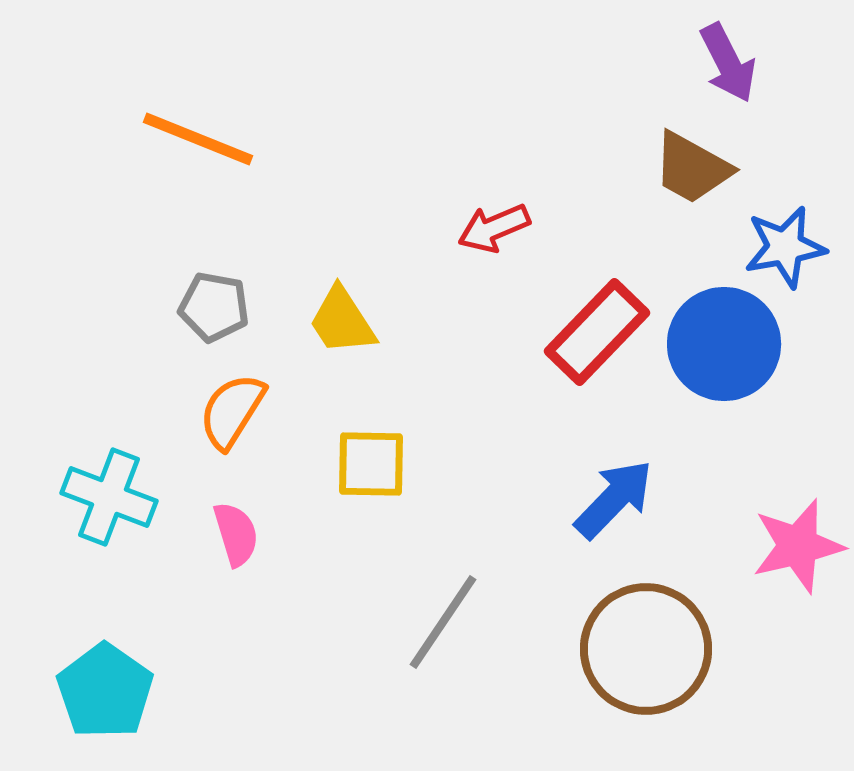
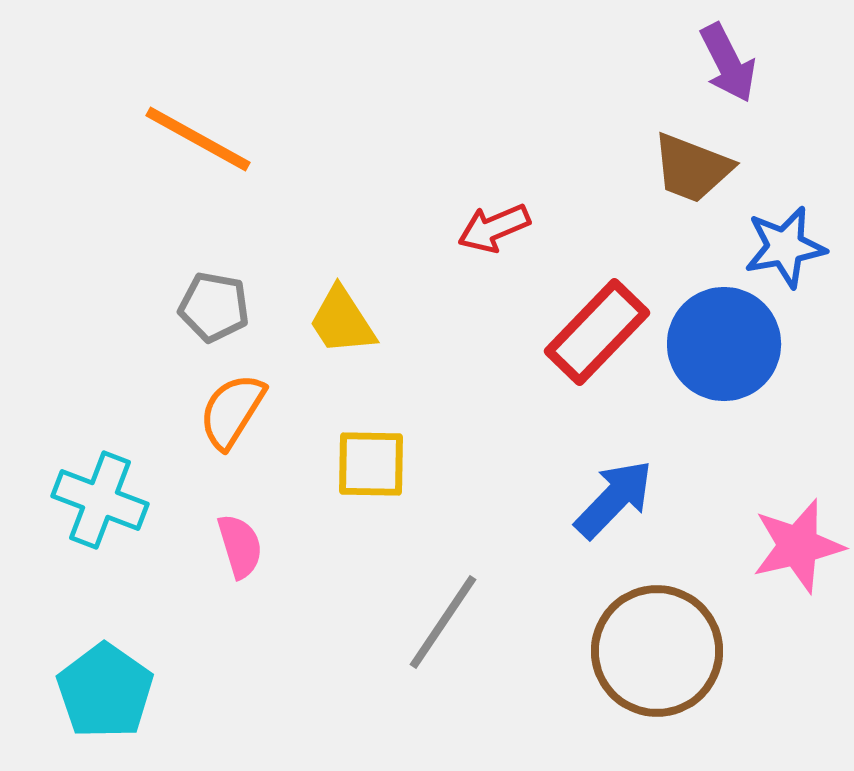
orange line: rotated 7 degrees clockwise
brown trapezoid: rotated 8 degrees counterclockwise
cyan cross: moved 9 px left, 3 px down
pink semicircle: moved 4 px right, 12 px down
brown circle: moved 11 px right, 2 px down
